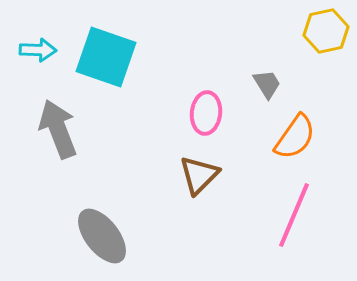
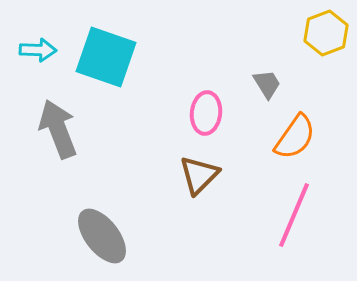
yellow hexagon: moved 2 px down; rotated 9 degrees counterclockwise
